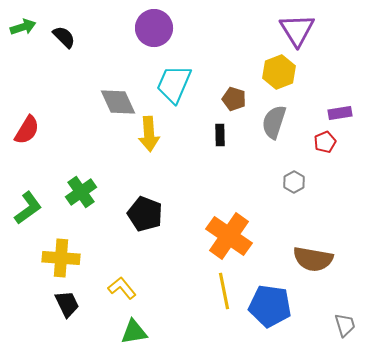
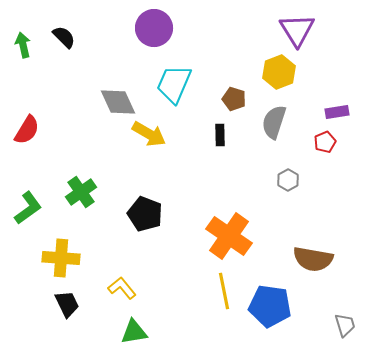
green arrow: moved 18 px down; rotated 85 degrees counterclockwise
purple rectangle: moved 3 px left, 1 px up
yellow arrow: rotated 56 degrees counterclockwise
gray hexagon: moved 6 px left, 2 px up
